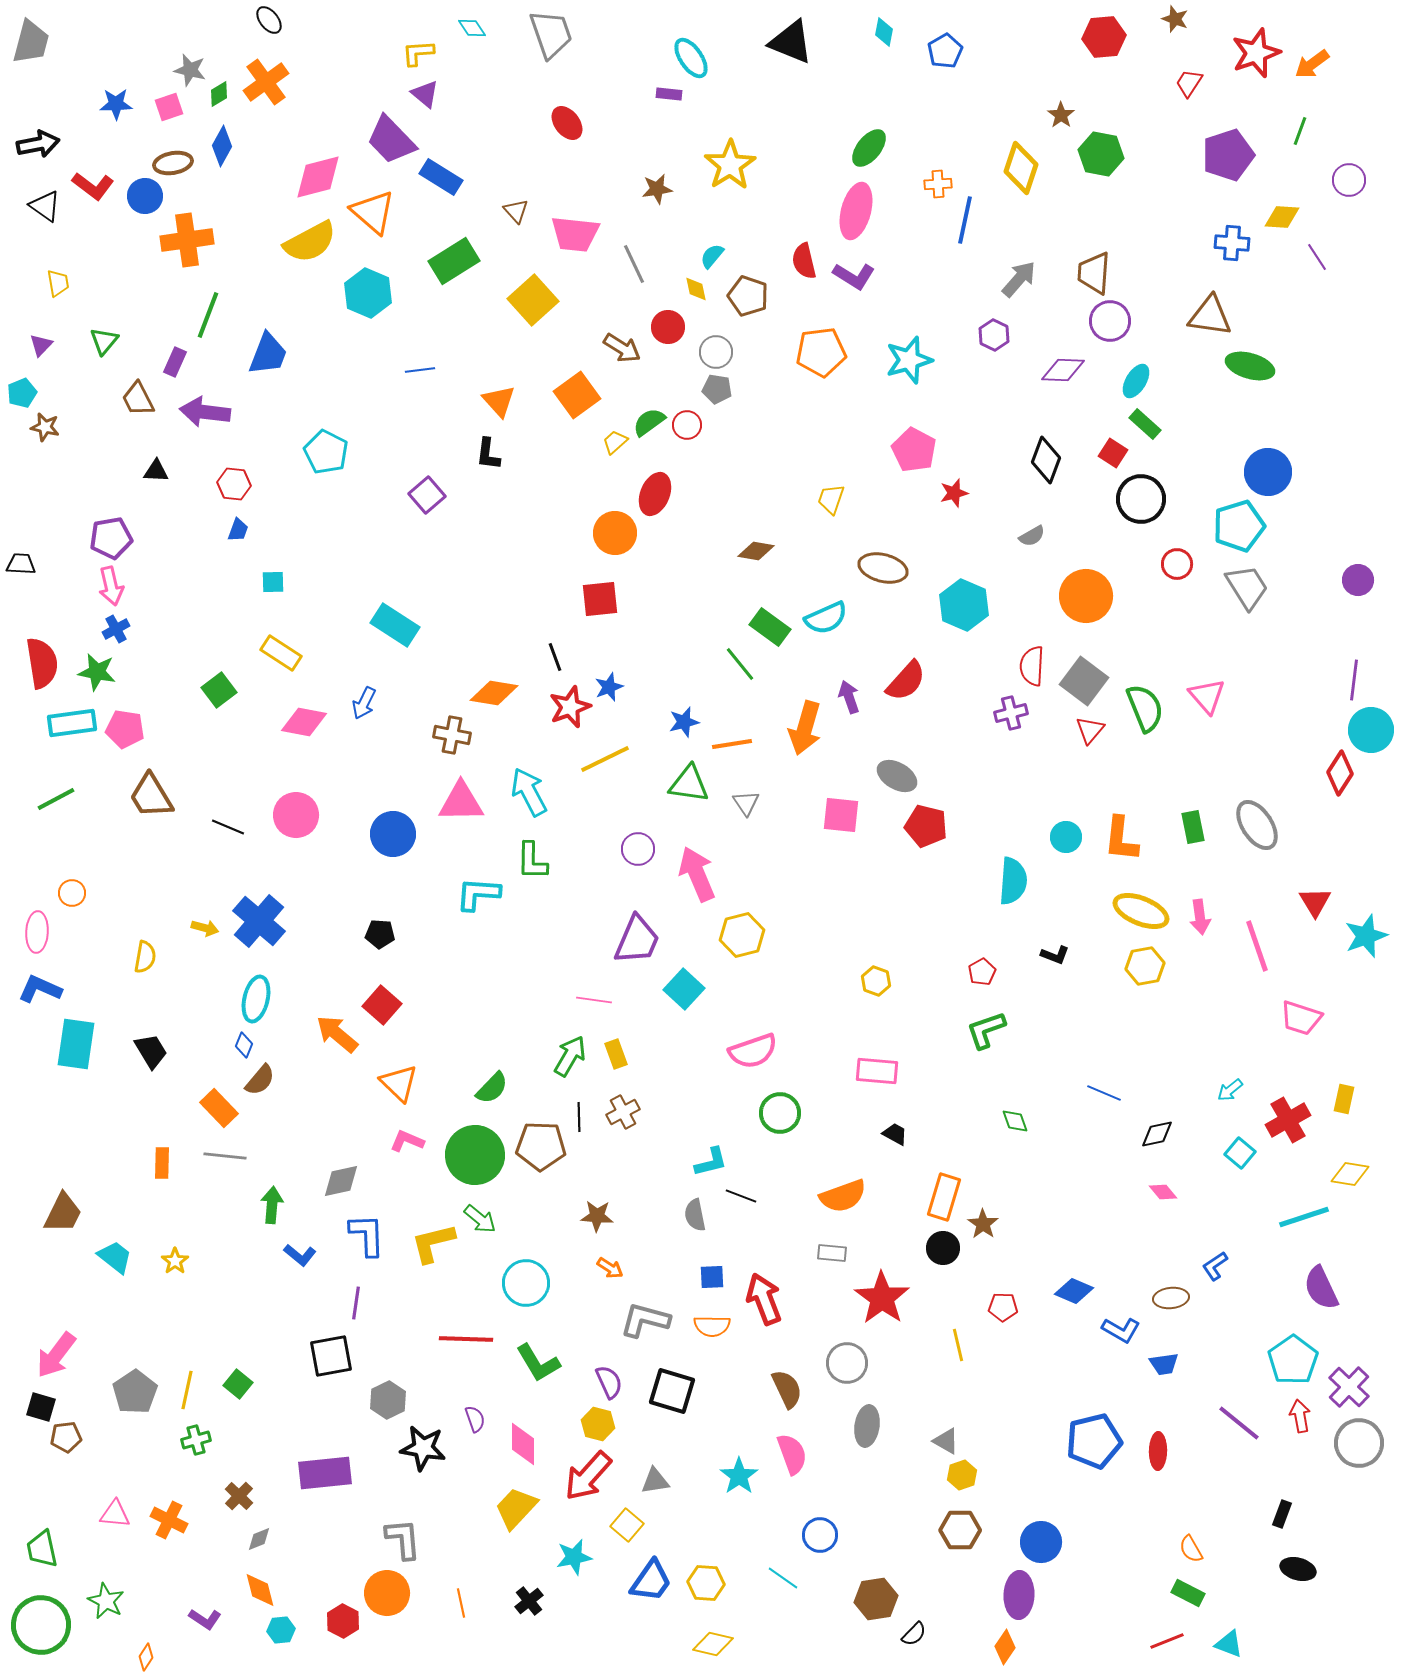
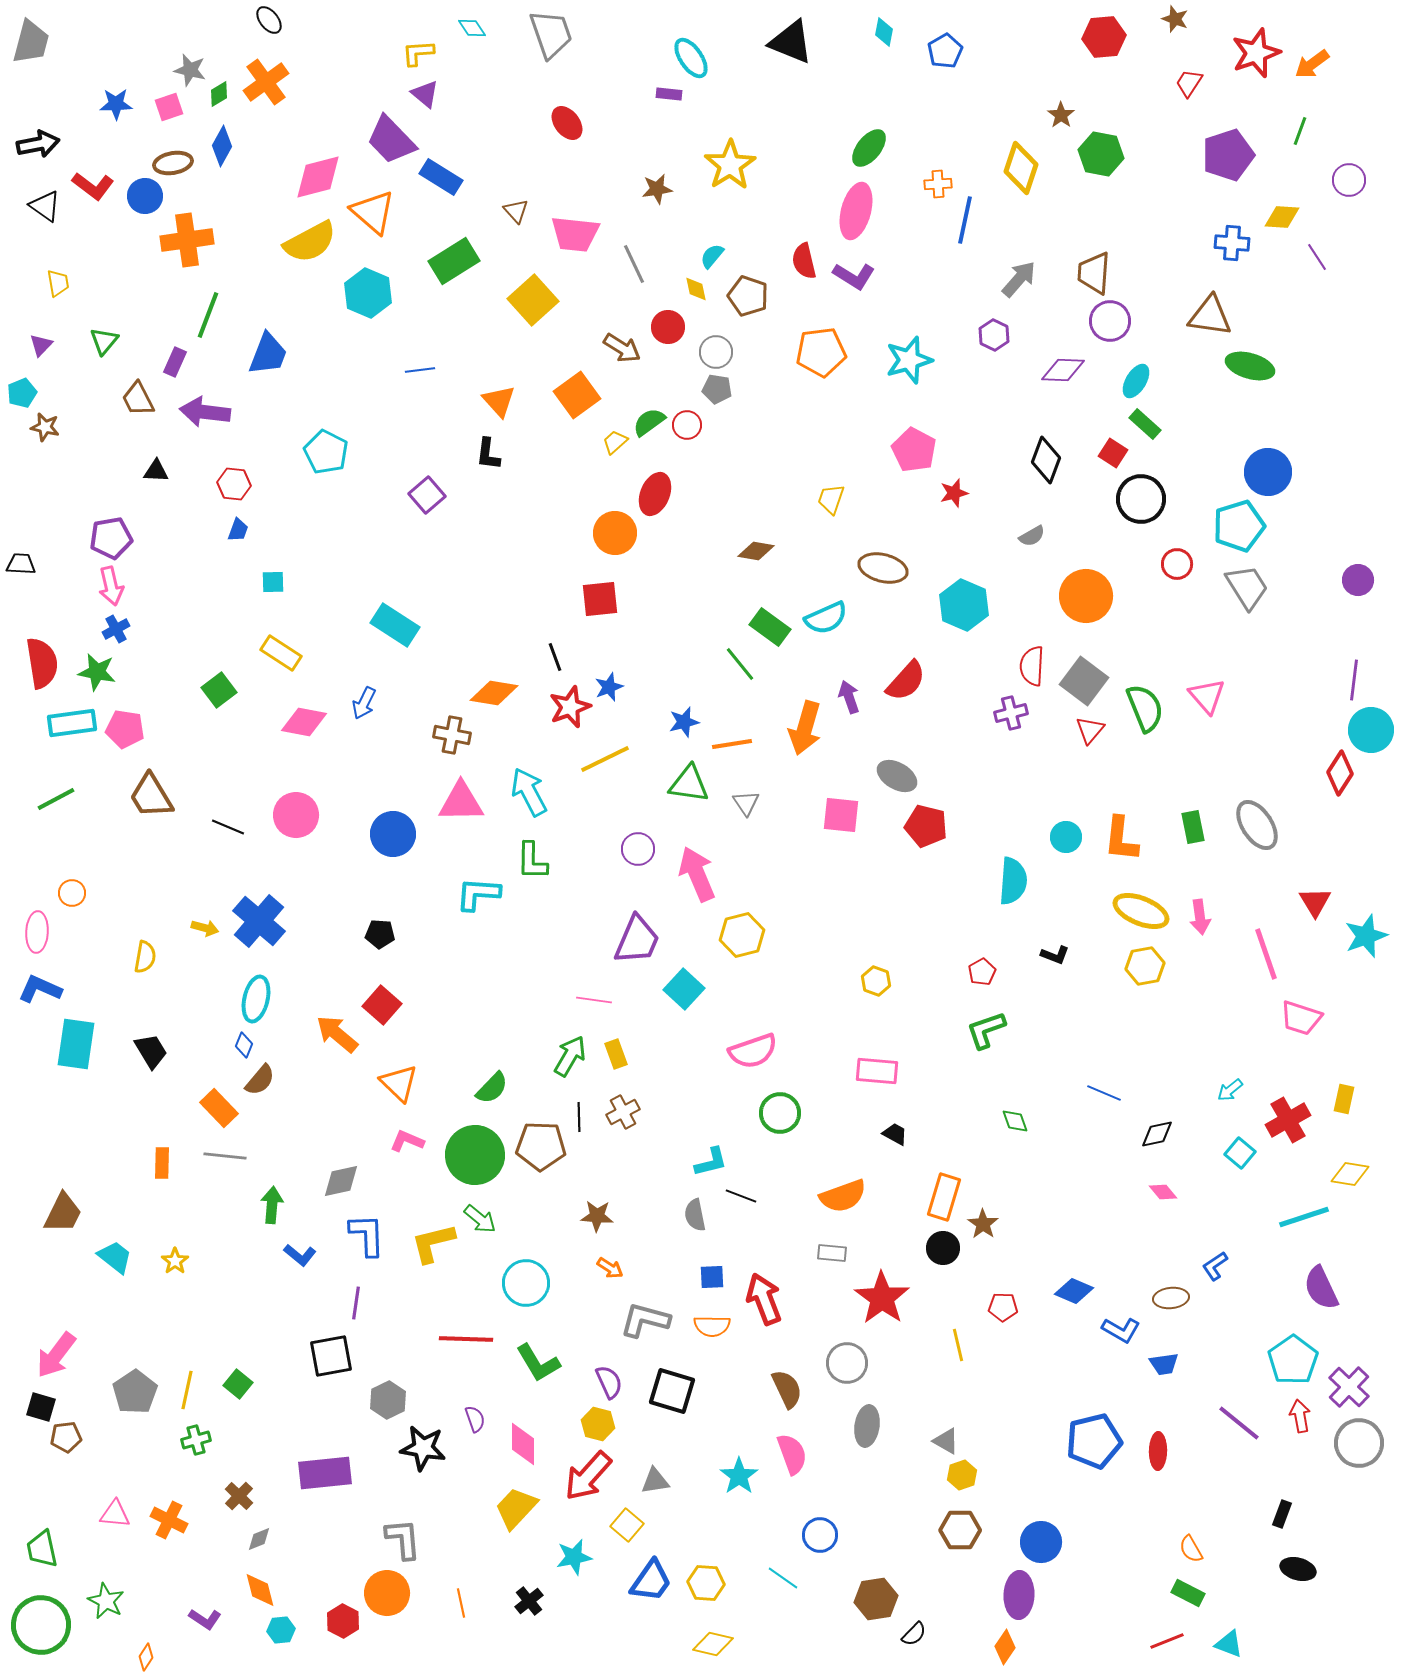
pink line at (1257, 946): moved 9 px right, 8 px down
